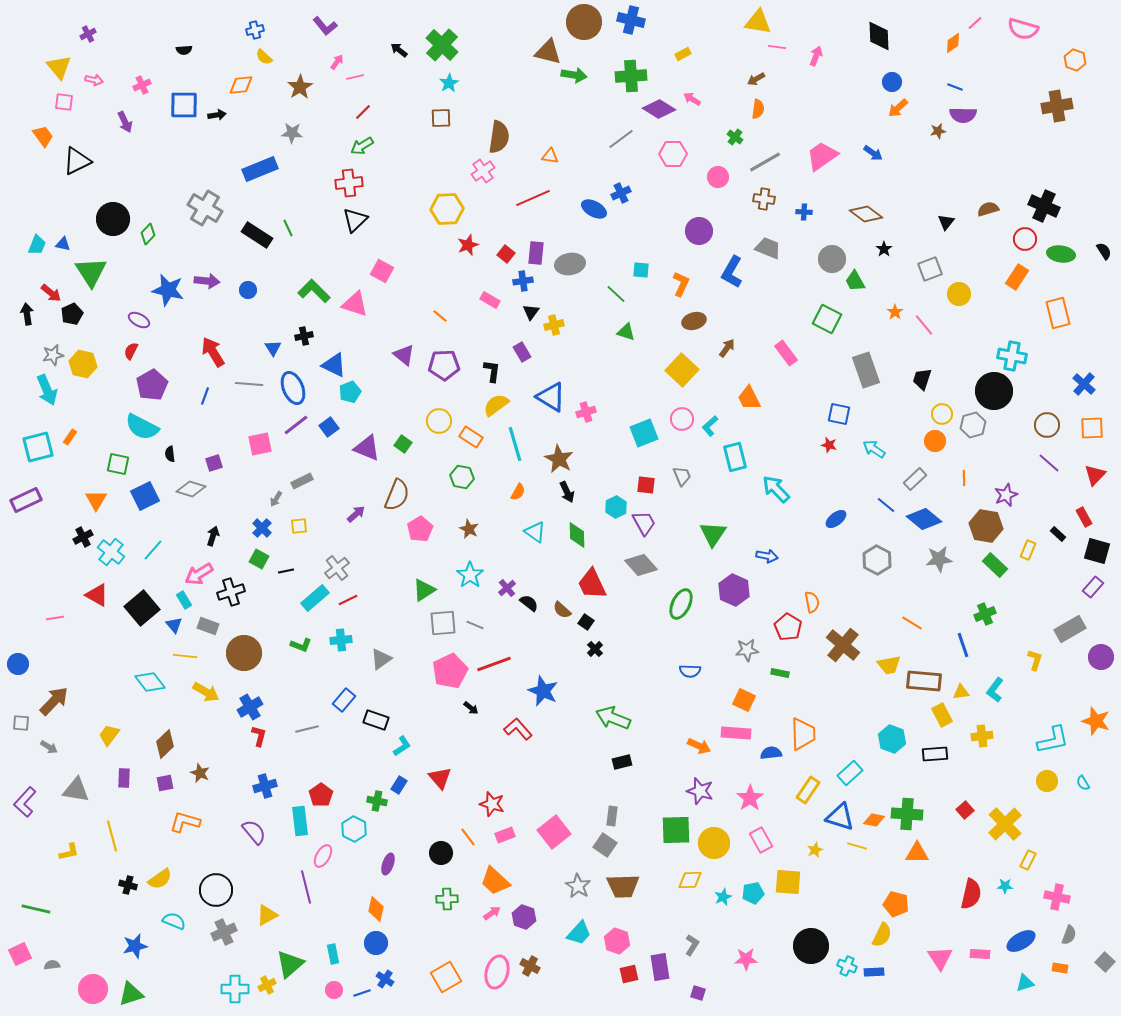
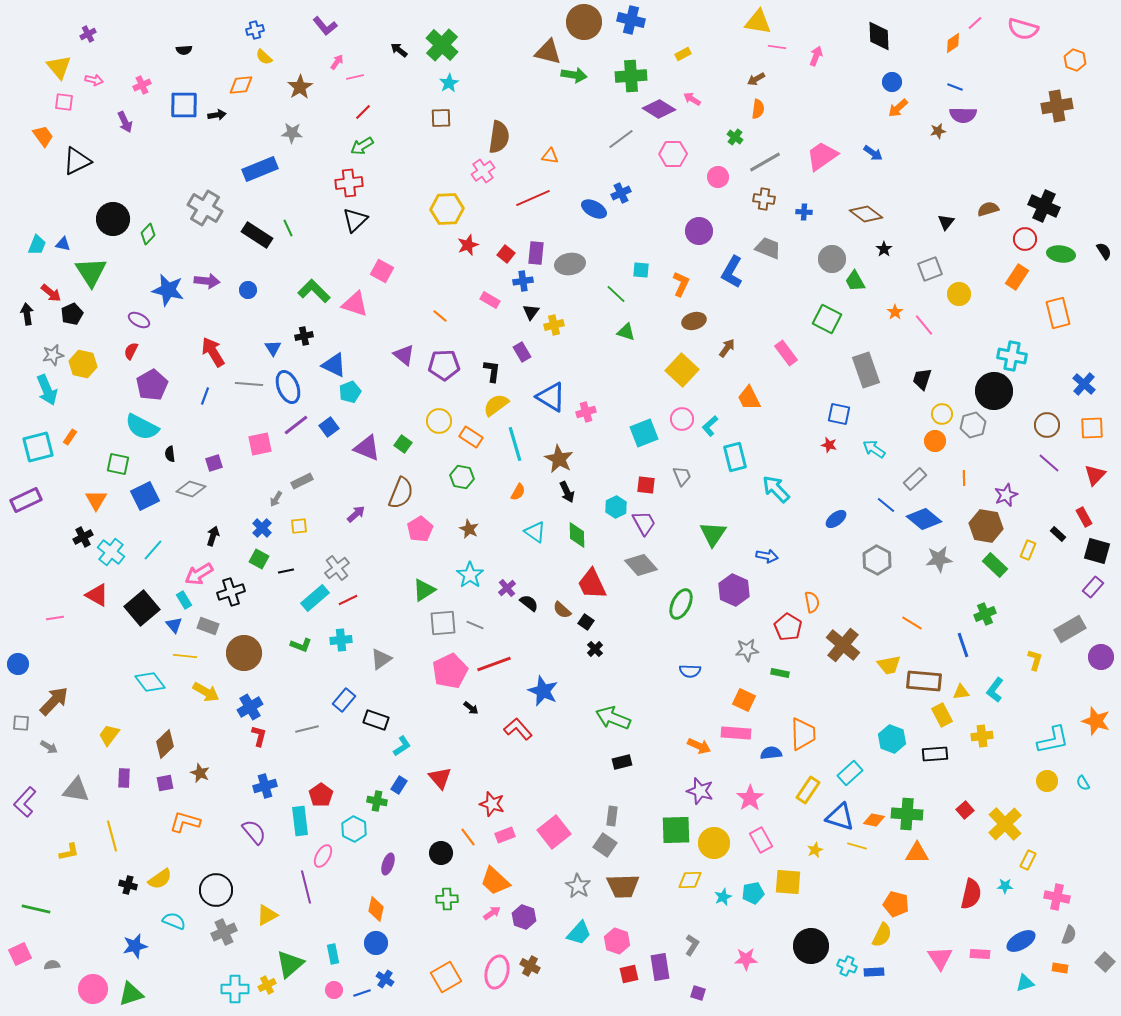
blue ellipse at (293, 388): moved 5 px left, 1 px up
brown semicircle at (397, 495): moved 4 px right, 2 px up
